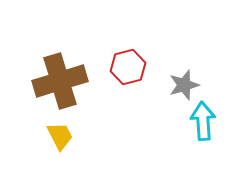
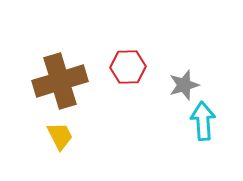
red hexagon: rotated 12 degrees clockwise
